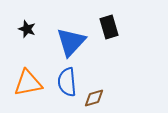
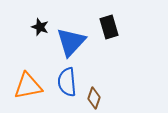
black star: moved 13 px right, 2 px up
orange triangle: moved 3 px down
brown diamond: rotated 55 degrees counterclockwise
